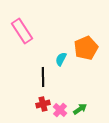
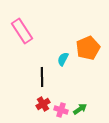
orange pentagon: moved 2 px right
cyan semicircle: moved 2 px right
black line: moved 1 px left
red cross: rotated 16 degrees counterclockwise
pink cross: moved 1 px right; rotated 24 degrees counterclockwise
